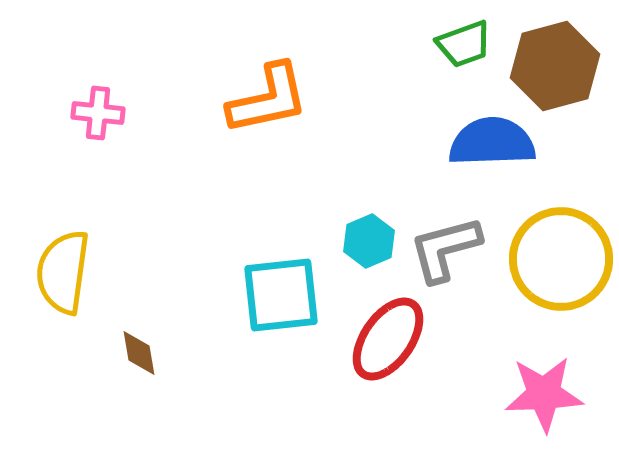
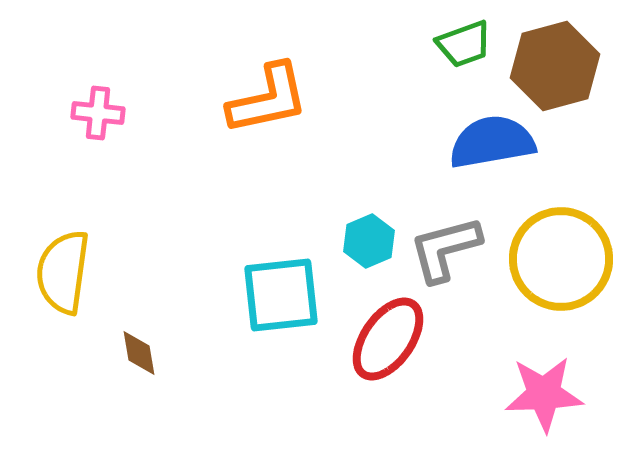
blue semicircle: rotated 8 degrees counterclockwise
